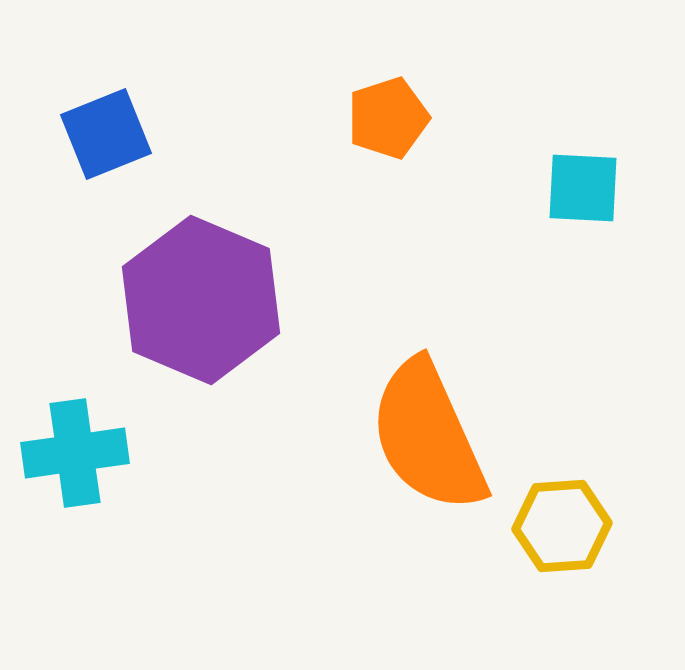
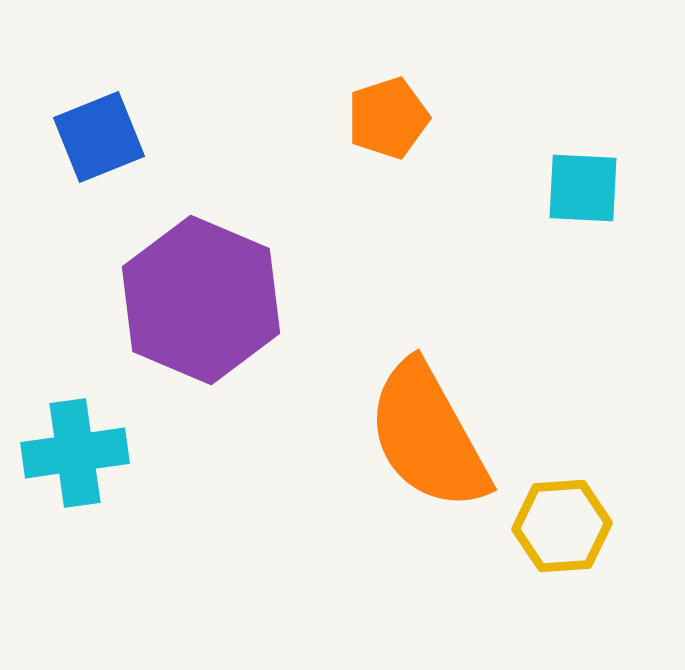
blue square: moved 7 px left, 3 px down
orange semicircle: rotated 5 degrees counterclockwise
